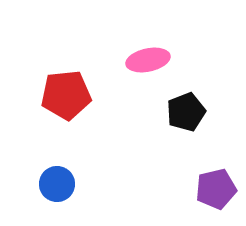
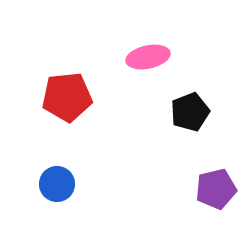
pink ellipse: moved 3 px up
red pentagon: moved 1 px right, 2 px down
black pentagon: moved 4 px right
